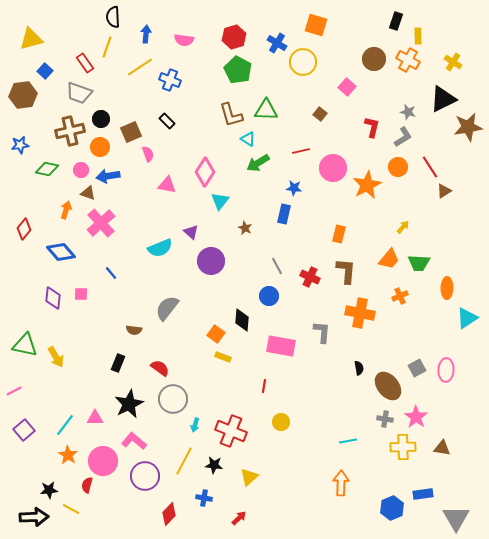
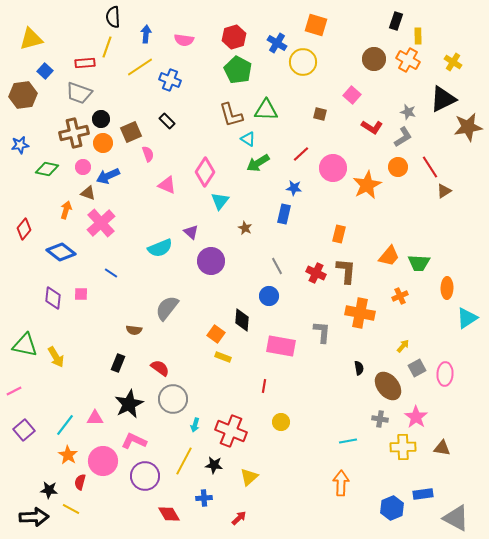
red rectangle at (85, 63): rotated 60 degrees counterclockwise
pink square at (347, 87): moved 5 px right, 8 px down
brown square at (320, 114): rotated 24 degrees counterclockwise
red L-shape at (372, 127): rotated 110 degrees clockwise
brown cross at (70, 131): moved 4 px right, 2 px down
orange circle at (100, 147): moved 3 px right, 4 px up
red line at (301, 151): moved 3 px down; rotated 30 degrees counterclockwise
pink circle at (81, 170): moved 2 px right, 3 px up
blue arrow at (108, 176): rotated 15 degrees counterclockwise
pink triangle at (167, 185): rotated 12 degrees clockwise
yellow arrow at (403, 227): moved 119 px down
blue diamond at (61, 252): rotated 12 degrees counterclockwise
orange trapezoid at (389, 259): moved 3 px up
blue line at (111, 273): rotated 16 degrees counterclockwise
red cross at (310, 277): moved 6 px right, 4 px up
pink ellipse at (446, 370): moved 1 px left, 4 px down
gray cross at (385, 419): moved 5 px left
pink L-shape at (134, 441): rotated 15 degrees counterclockwise
red semicircle at (87, 485): moved 7 px left, 3 px up
black star at (49, 490): rotated 12 degrees clockwise
blue cross at (204, 498): rotated 14 degrees counterclockwise
red diamond at (169, 514): rotated 75 degrees counterclockwise
gray triangle at (456, 518): rotated 32 degrees counterclockwise
